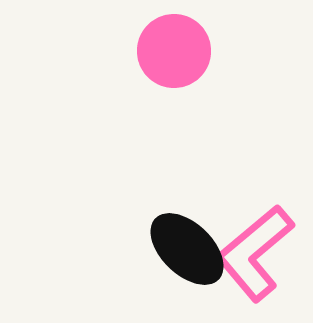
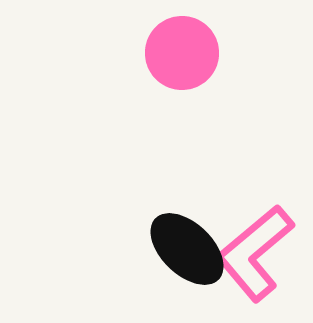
pink circle: moved 8 px right, 2 px down
